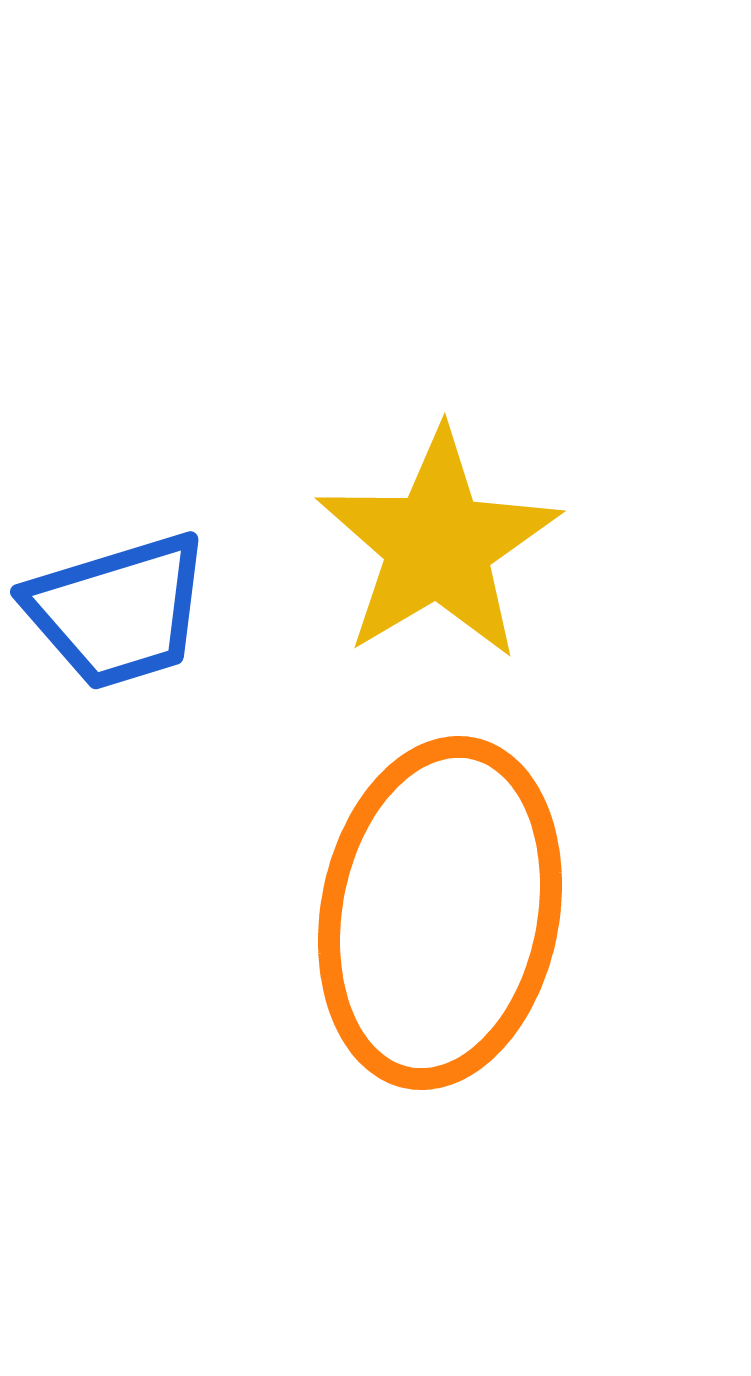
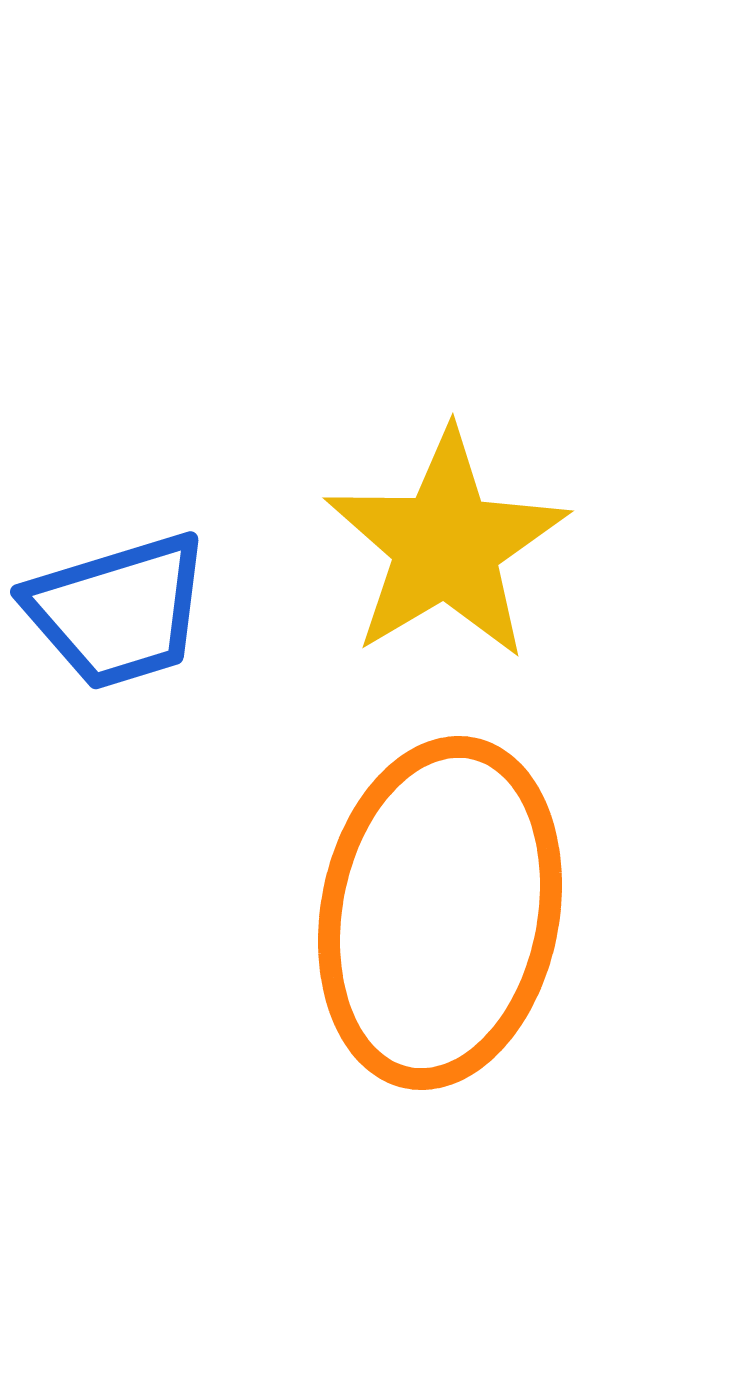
yellow star: moved 8 px right
